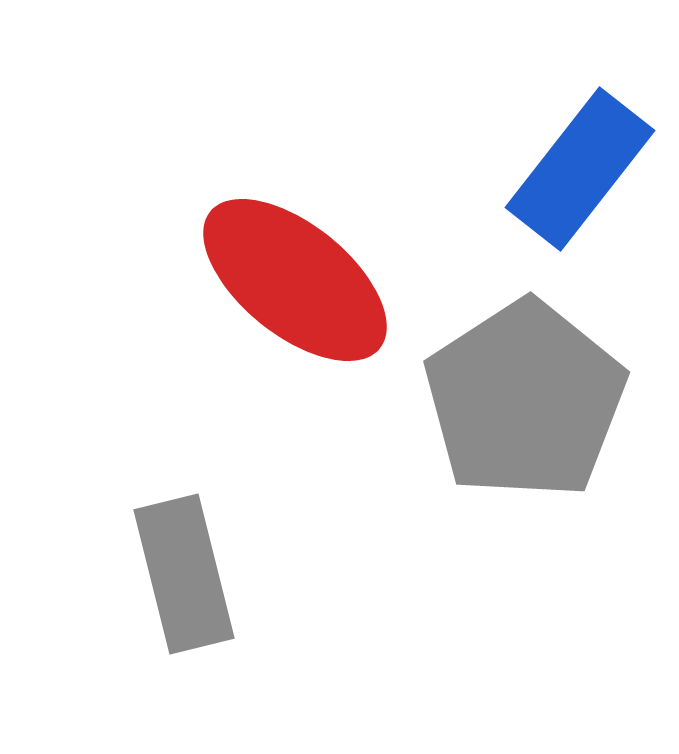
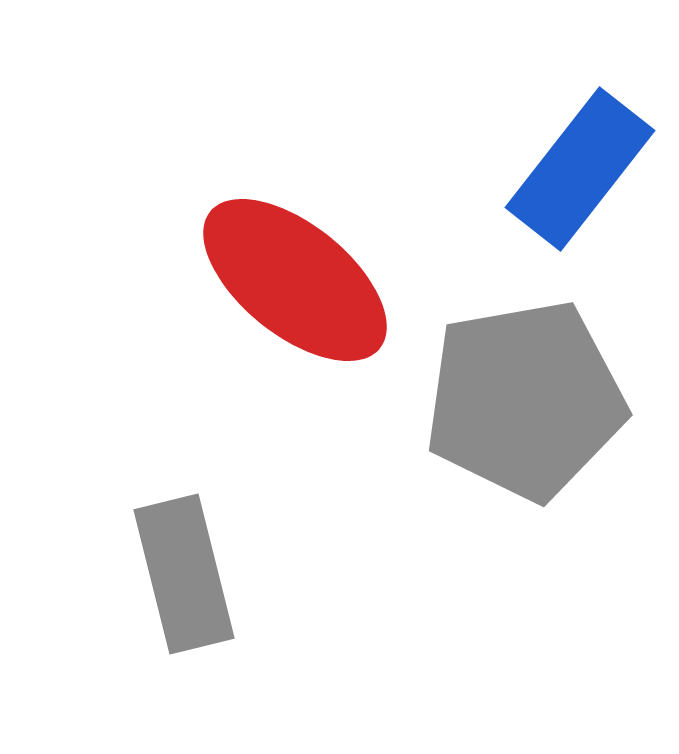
gray pentagon: rotated 23 degrees clockwise
